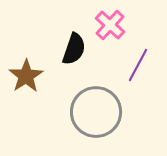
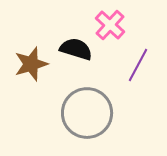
black semicircle: moved 2 px right; rotated 92 degrees counterclockwise
brown star: moved 5 px right, 12 px up; rotated 16 degrees clockwise
gray circle: moved 9 px left, 1 px down
